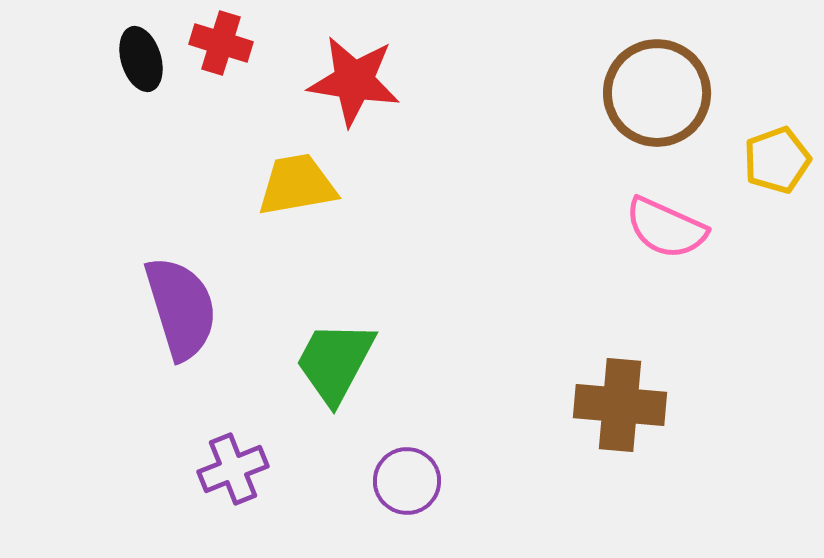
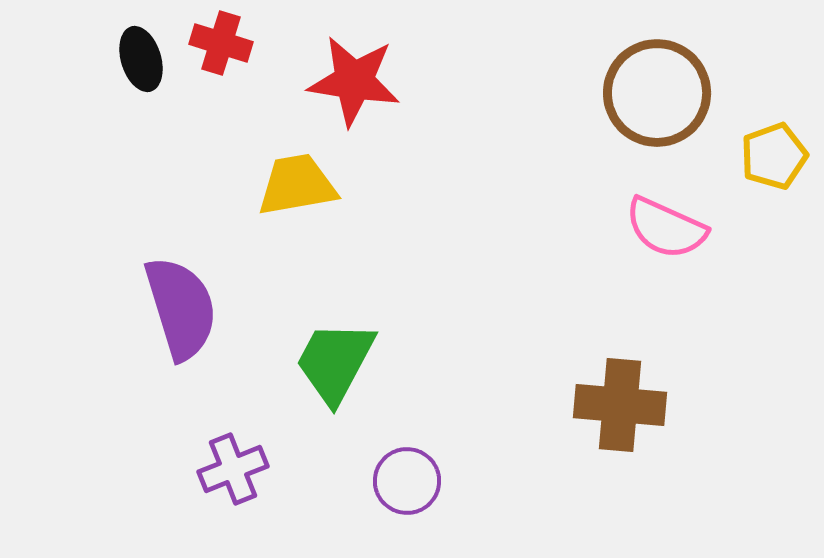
yellow pentagon: moved 3 px left, 4 px up
